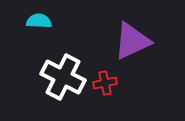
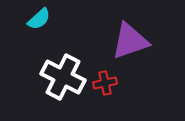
cyan semicircle: moved 2 px up; rotated 135 degrees clockwise
purple triangle: moved 2 px left; rotated 6 degrees clockwise
